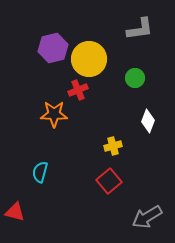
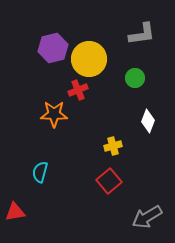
gray L-shape: moved 2 px right, 5 px down
red triangle: rotated 25 degrees counterclockwise
